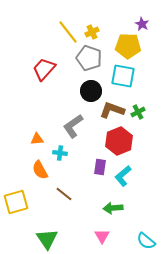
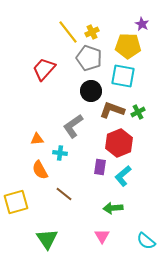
red hexagon: moved 2 px down
